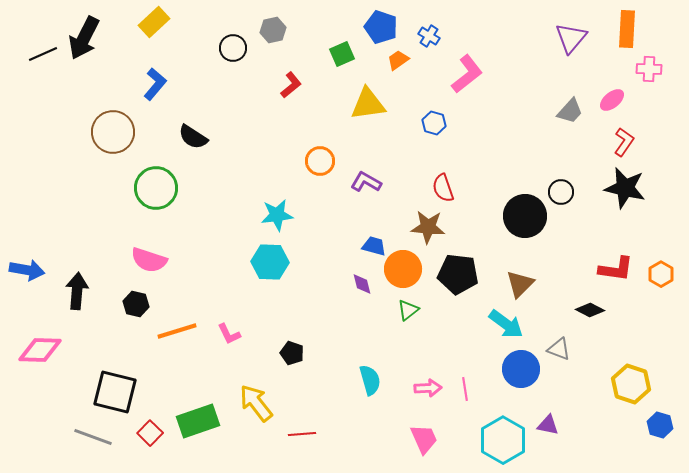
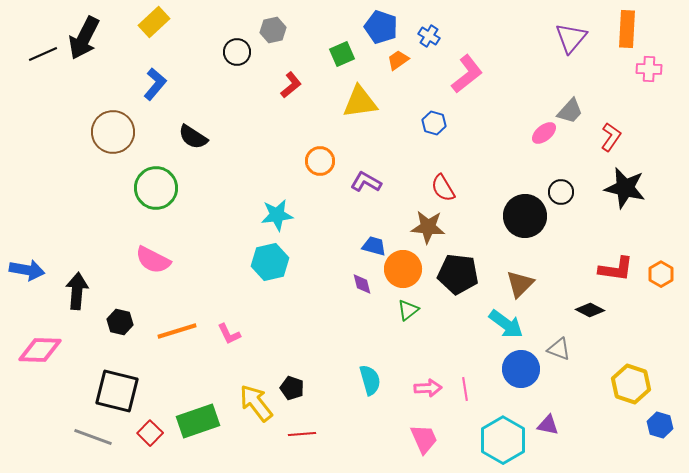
black circle at (233, 48): moved 4 px right, 4 px down
pink ellipse at (612, 100): moved 68 px left, 33 px down
yellow triangle at (368, 104): moved 8 px left, 2 px up
red L-shape at (624, 142): moved 13 px left, 5 px up
red semicircle at (443, 188): rotated 12 degrees counterclockwise
pink semicircle at (149, 260): moved 4 px right; rotated 9 degrees clockwise
cyan hexagon at (270, 262): rotated 15 degrees counterclockwise
black hexagon at (136, 304): moved 16 px left, 18 px down
black pentagon at (292, 353): moved 35 px down
black square at (115, 392): moved 2 px right, 1 px up
